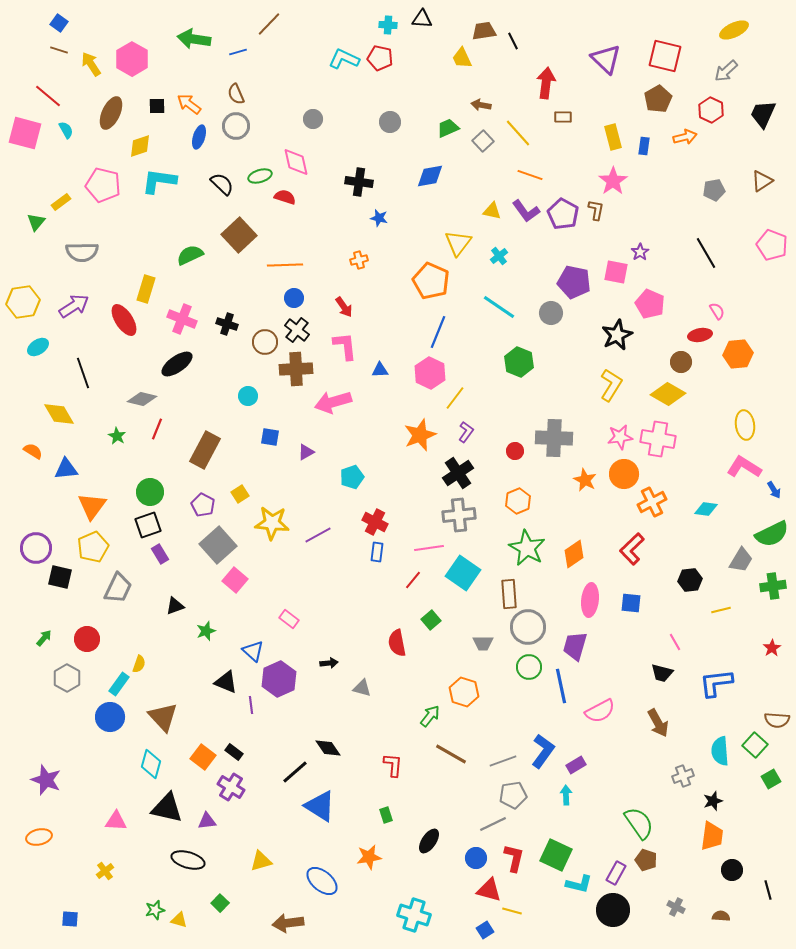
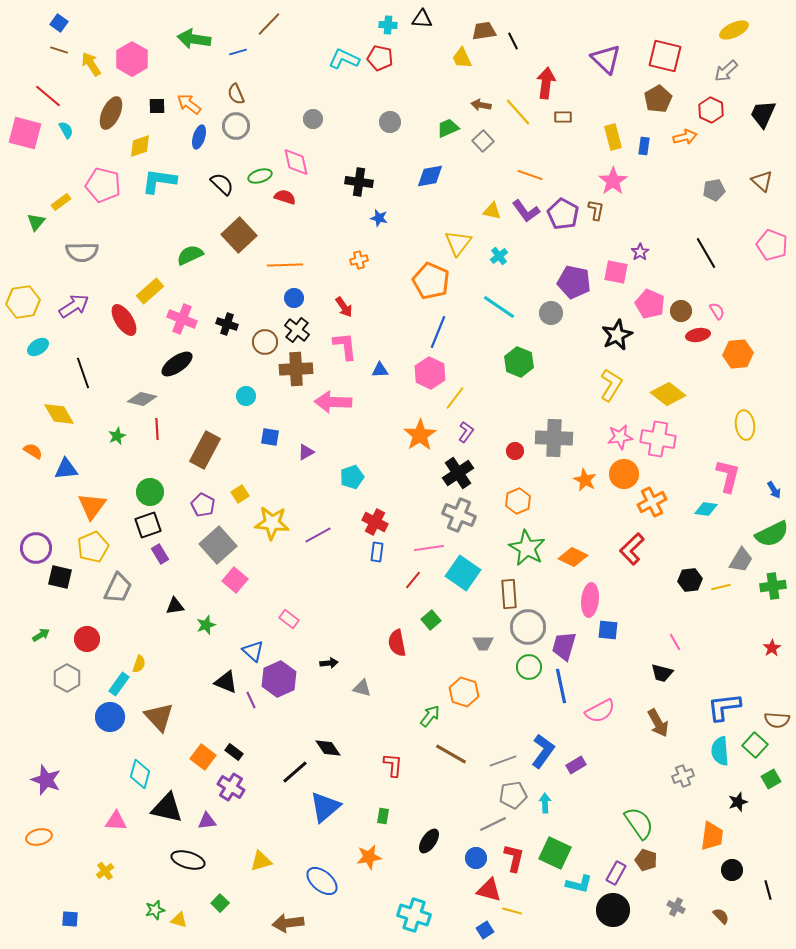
yellow line at (518, 133): moved 21 px up
brown triangle at (762, 181): rotated 45 degrees counterclockwise
yellow rectangle at (146, 289): moved 4 px right, 2 px down; rotated 32 degrees clockwise
red ellipse at (700, 335): moved 2 px left
brown circle at (681, 362): moved 51 px up
yellow diamond at (668, 394): rotated 8 degrees clockwise
cyan circle at (248, 396): moved 2 px left
pink arrow at (333, 402): rotated 18 degrees clockwise
red line at (157, 429): rotated 25 degrees counterclockwise
orange star at (420, 435): rotated 12 degrees counterclockwise
green star at (117, 436): rotated 18 degrees clockwise
pink L-shape at (744, 467): moved 16 px left, 9 px down; rotated 72 degrees clockwise
gray cross at (459, 515): rotated 28 degrees clockwise
orange diamond at (574, 554): moved 1 px left, 3 px down; rotated 60 degrees clockwise
blue square at (631, 603): moved 23 px left, 27 px down
black triangle at (175, 606): rotated 12 degrees clockwise
yellow line at (721, 610): moved 23 px up
green star at (206, 631): moved 6 px up
green arrow at (44, 638): moved 3 px left, 3 px up; rotated 18 degrees clockwise
purple trapezoid at (575, 646): moved 11 px left
blue L-shape at (716, 683): moved 8 px right, 24 px down
purple line at (251, 705): moved 5 px up; rotated 18 degrees counterclockwise
brown triangle at (163, 717): moved 4 px left
cyan diamond at (151, 764): moved 11 px left, 10 px down
cyan arrow at (566, 795): moved 21 px left, 8 px down
black star at (713, 801): moved 25 px right, 1 px down
blue triangle at (320, 806): moved 5 px right, 1 px down; rotated 48 degrees clockwise
green rectangle at (386, 815): moved 3 px left, 1 px down; rotated 28 degrees clockwise
green square at (556, 855): moved 1 px left, 2 px up
brown semicircle at (721, 916): rotated 42 degrees clockwise
